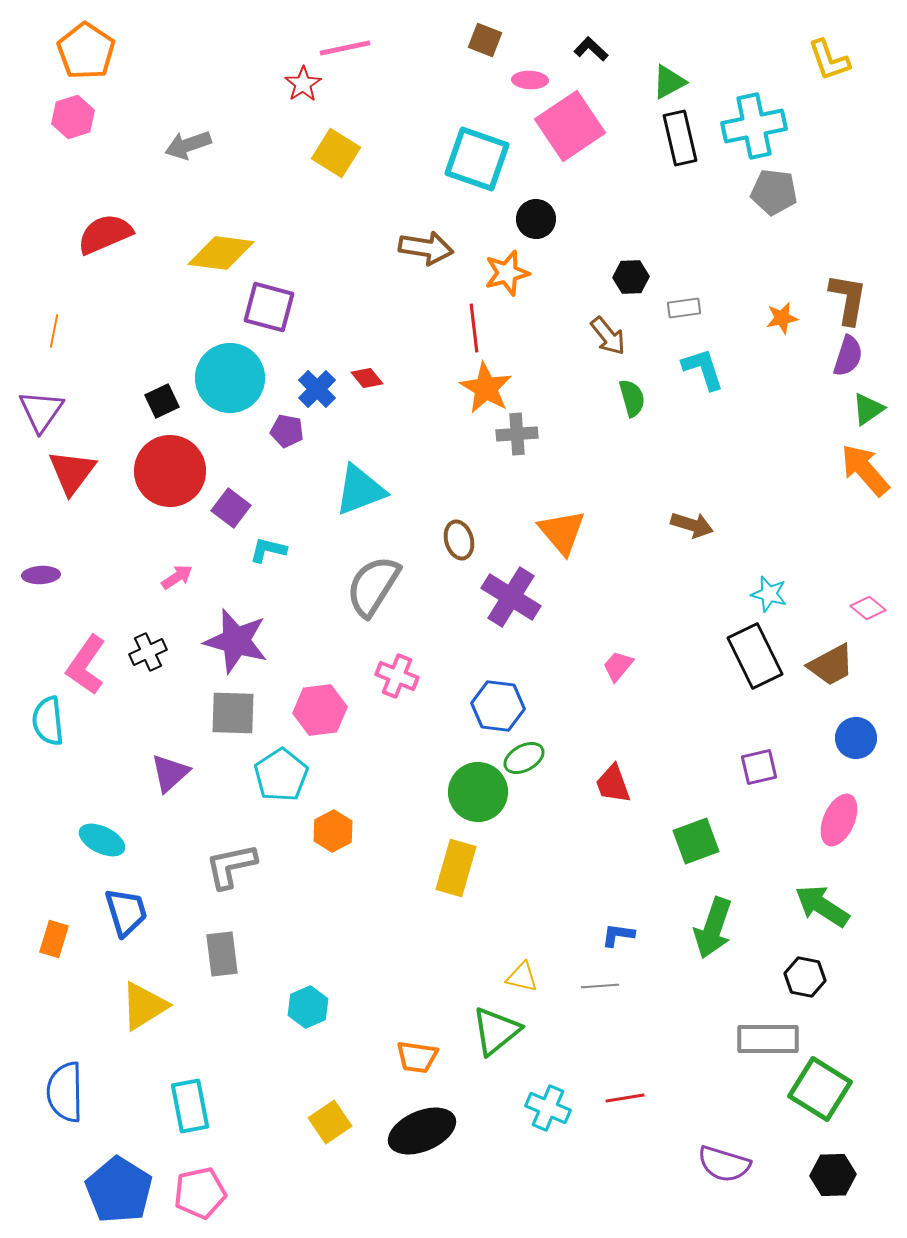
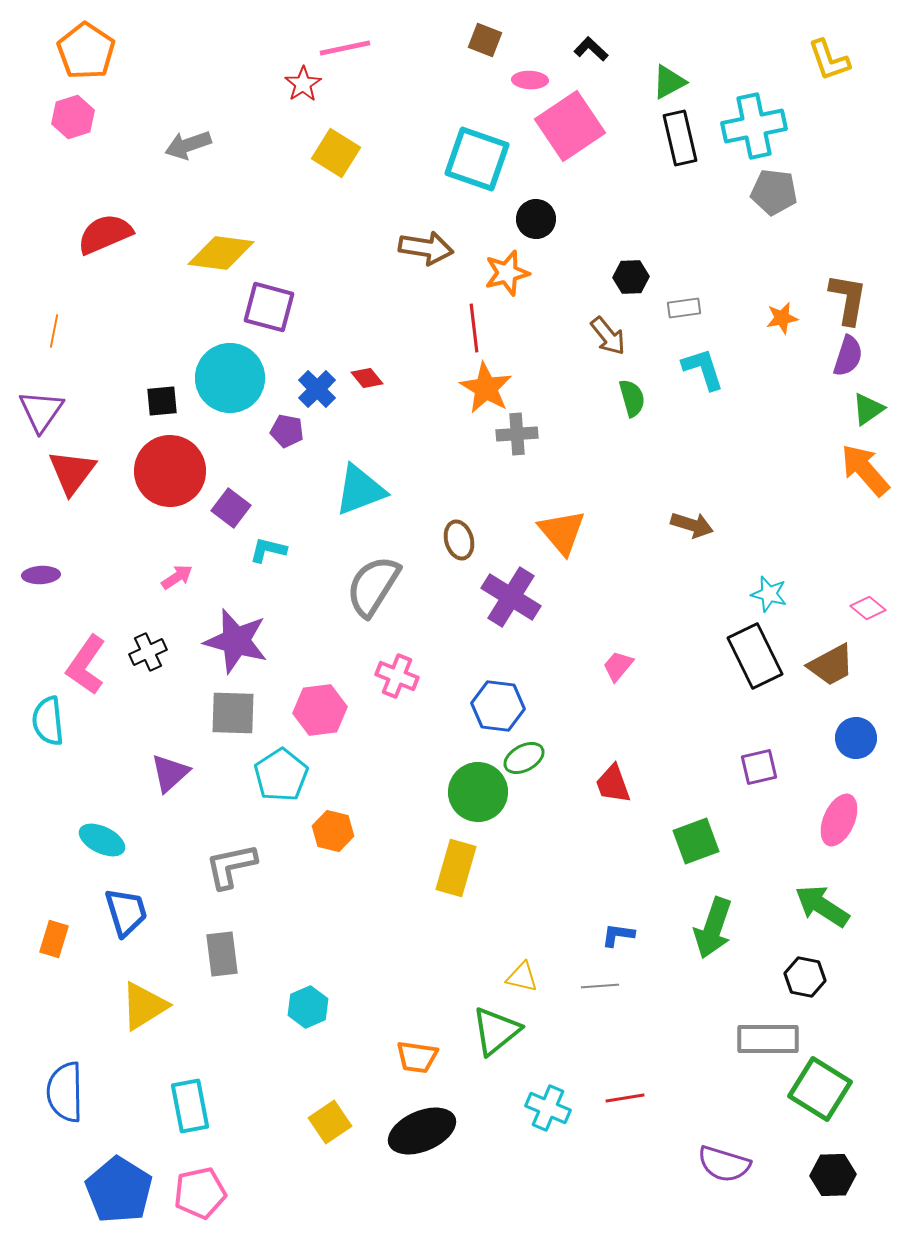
black square at (162, 401): rotated 20 degrees clockwise
orange hexagon at (333, 831): rotated 18 degrees counterclockwise
